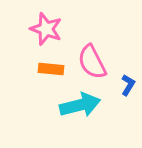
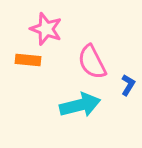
orange rectangle: moved 23 px left, 9 px up
